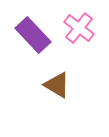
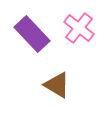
purple rectangle: moved 1 px left, 1 px up
